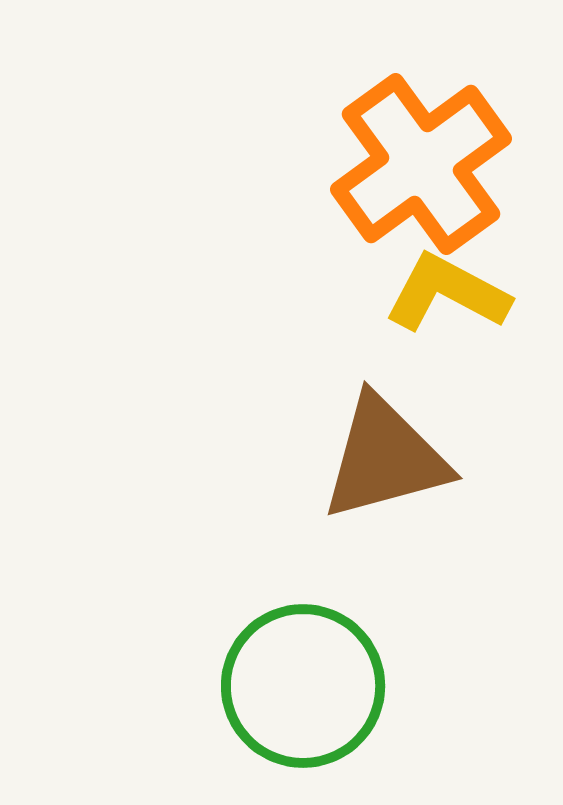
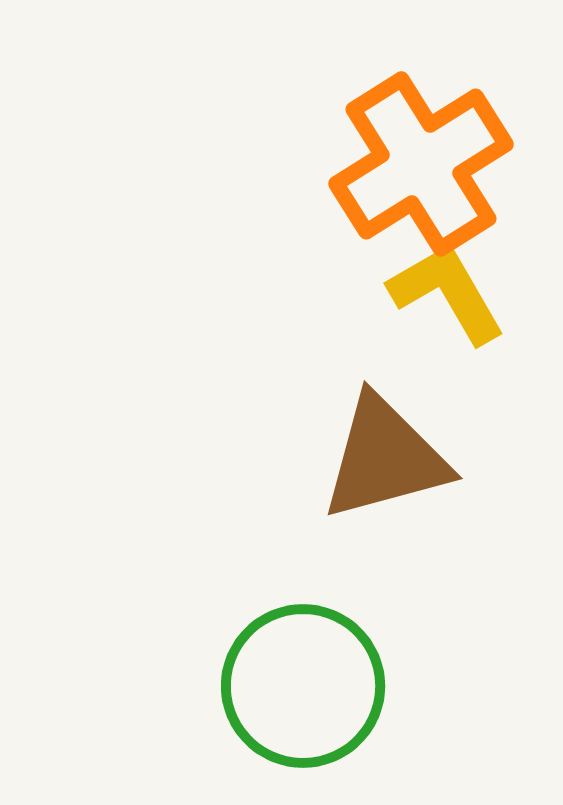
orange cross: rotated 4 degrees clockwise
yellow L-shape: rotated 32 degrees clockwise
